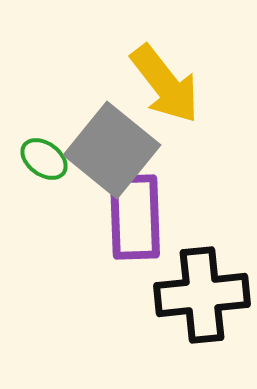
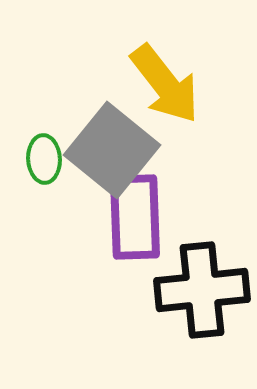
green ellipse: rotated 51 degrees clockwise
black cross: moved 5 px up
